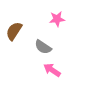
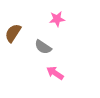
brown semicircle: moved 1 px left, 2 px down
pink arrow: moved 3 px right, 3 px down
